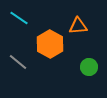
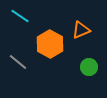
cyan line: moved 1 px right, 2 px up
orange triangle: moved 3 px right, 4 px down; rotated 18 degrees counterclockwise
